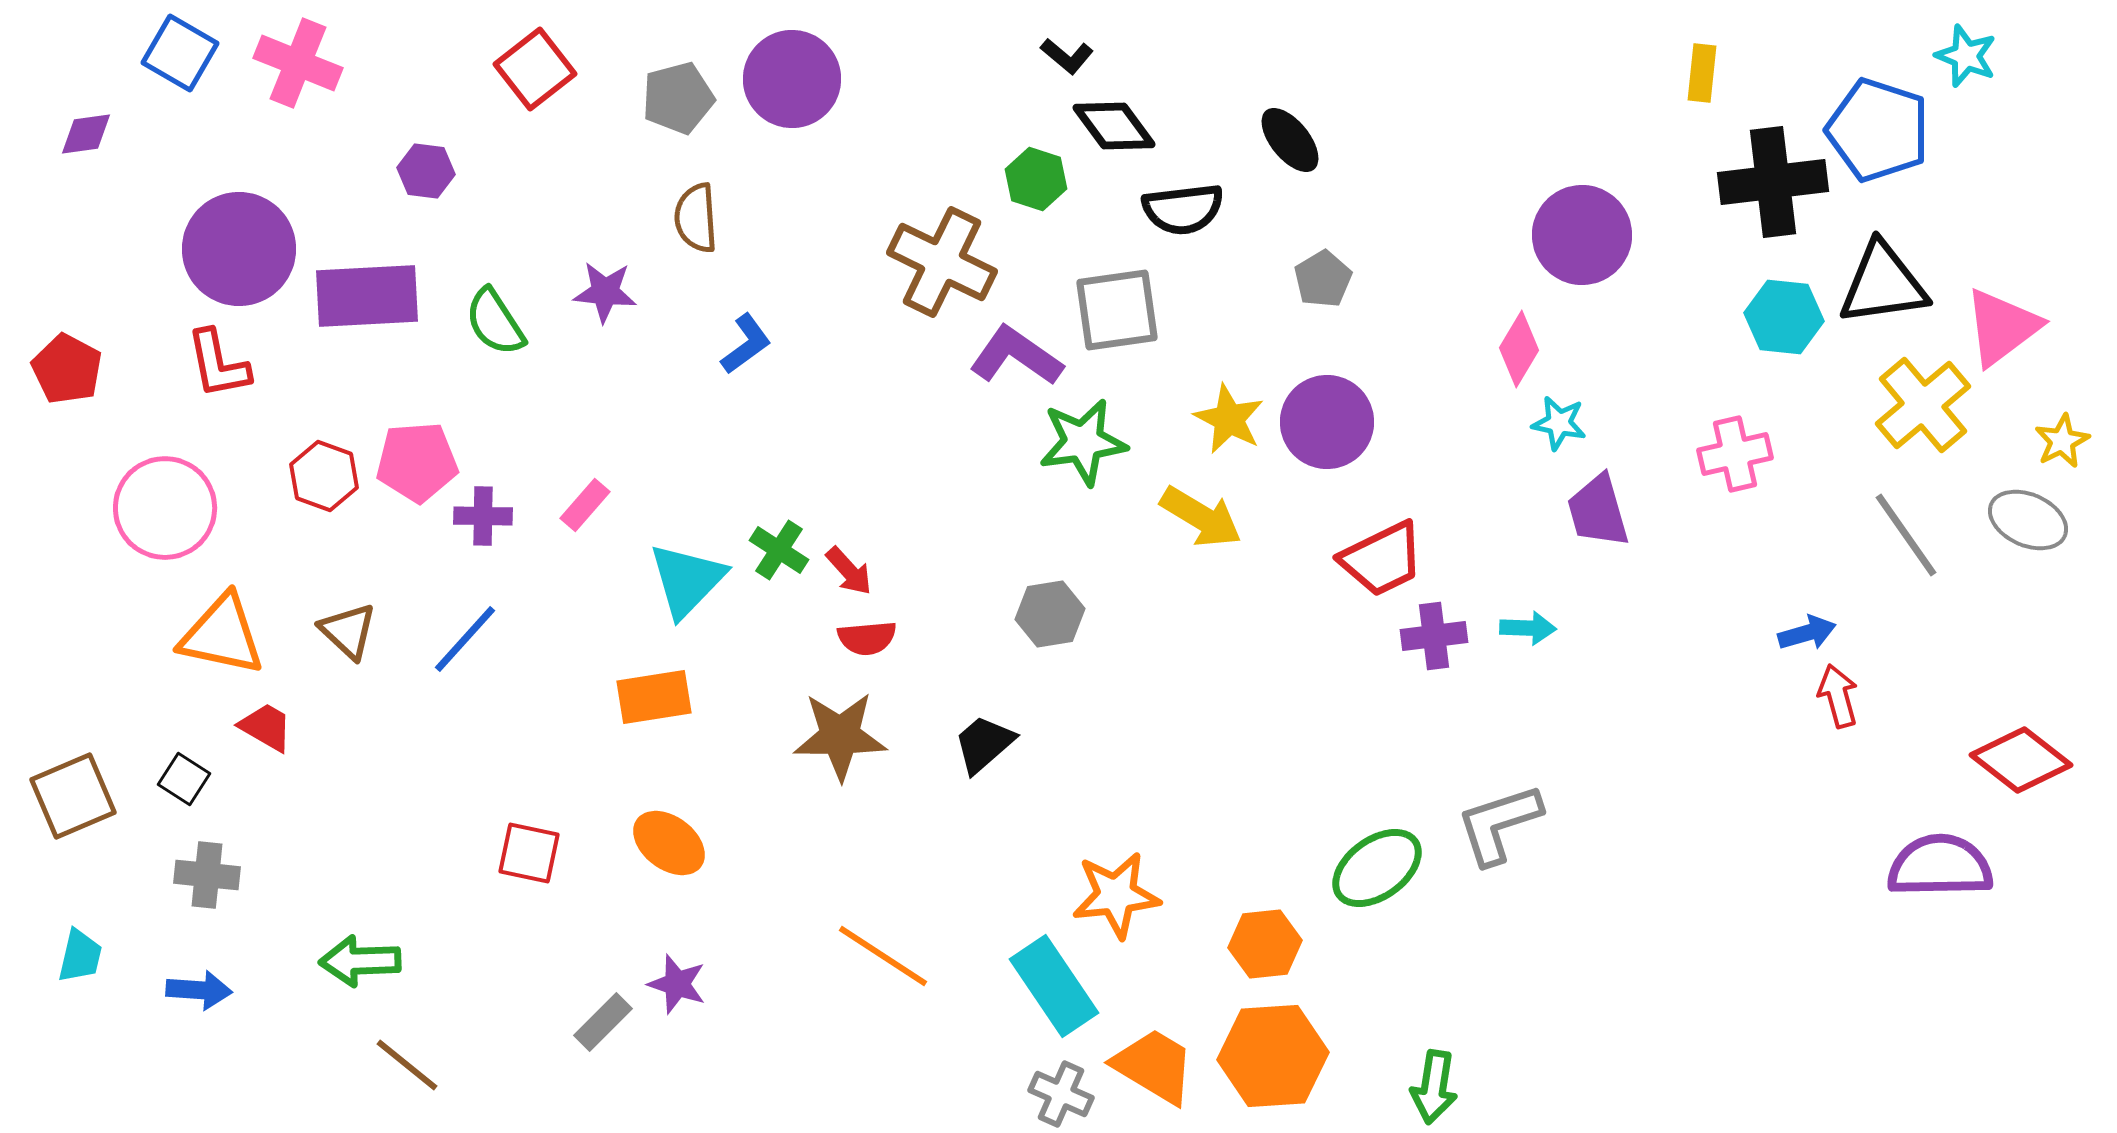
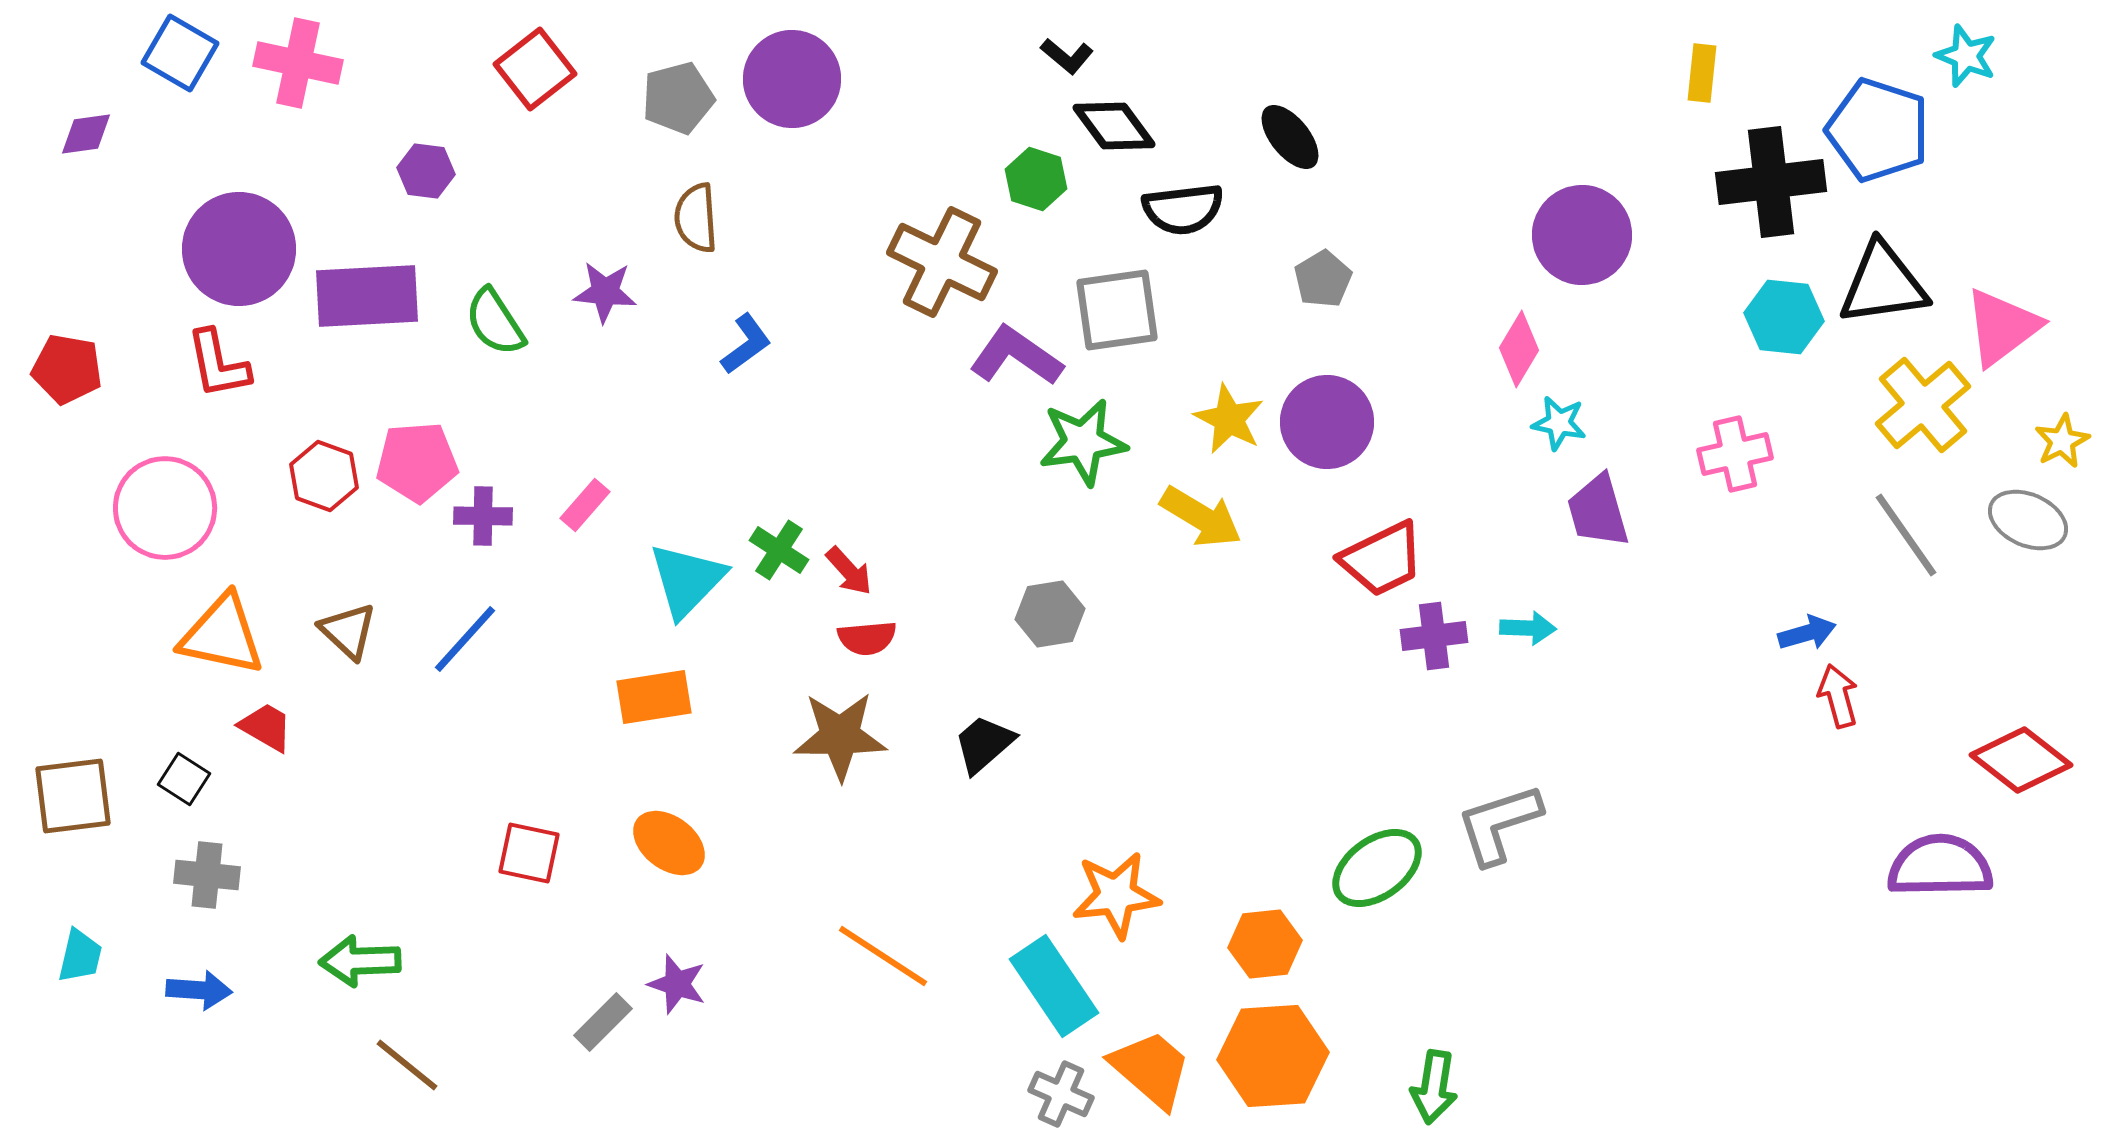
pink cross at (298, 63): rotated 10 degrees counterclockwise
black ellipse at (1290, 140): moved 3 px up
black cross at (1773, 182): moved 2 px left
red pentagon at (67, 369): rotated 18 degrees counterclockwise
brown square at (73, 796): rotated 16 degrees clockwise
orange trapezoid at (1154, 1066): moved 3 px left, 3 px down; rotated 10 degrees clockwise
